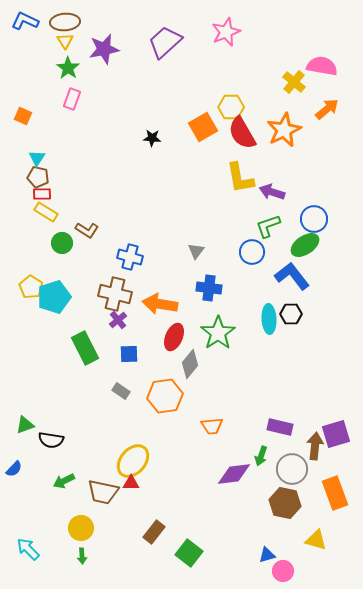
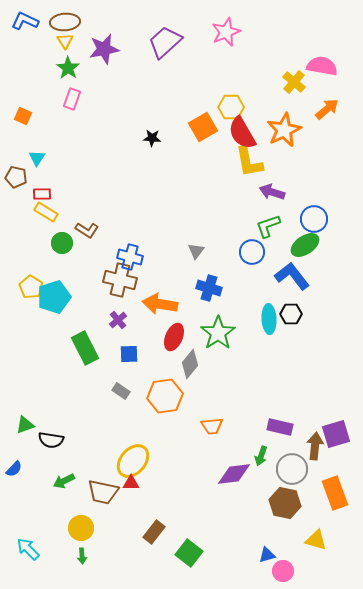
brown pentagon at (38, 177): moved 22 px left
yellow L-shape at (240, 178): moved 9 px right, 16 px up
blue cross at (209, 288): rotated 10 degrees clockwise
brown cross at (115, 294): moved 5 px right, 14 px up
